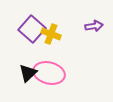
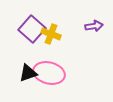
black triangle: rotated 24 degrees clockwise
